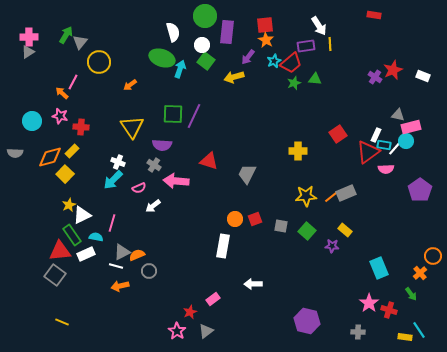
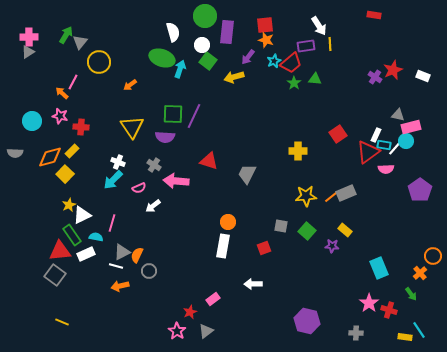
orange star at (266, 40): rotated 14 degrees counterclockwise
green square at (206, 61): moved 2 px right
green star at (294, 83): rotated 16 degrees counterclockwise
purple semicircle at (162, 145): moved 3 px right, 8 px up
orange circle at (235, 219): moved 7 px left, 3 px down
red square at (255, 219): moved 9 px right, 29 px down
orange semicircle at (137, 255): rotated 42 degrees counterclockwise
gray cross at (358, 332): moved 2 px left, 1 px down
